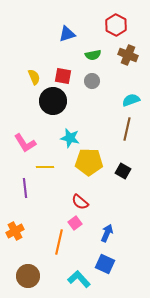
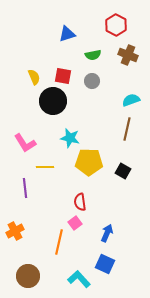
red semicircle: rotated 42 degrees clockwise
